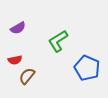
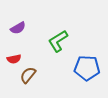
red semicircle: moved 1 px left, 1 px up
blue pentagon: rotated 20 degrees counterclockwise
brown semicircle: moved 1 px right, 1 px up
